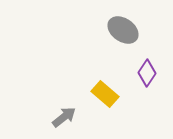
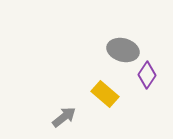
gray ellipse: moved 20 px down; rotated 20 degrees counterclockwise
purple diamond: moved 2 px down
